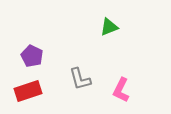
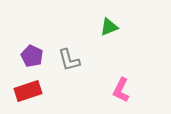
gray L-shape: moved 11 px left, 19 px up
